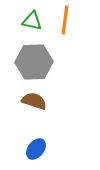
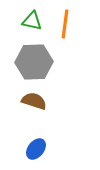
orange line: moved 4 px down
